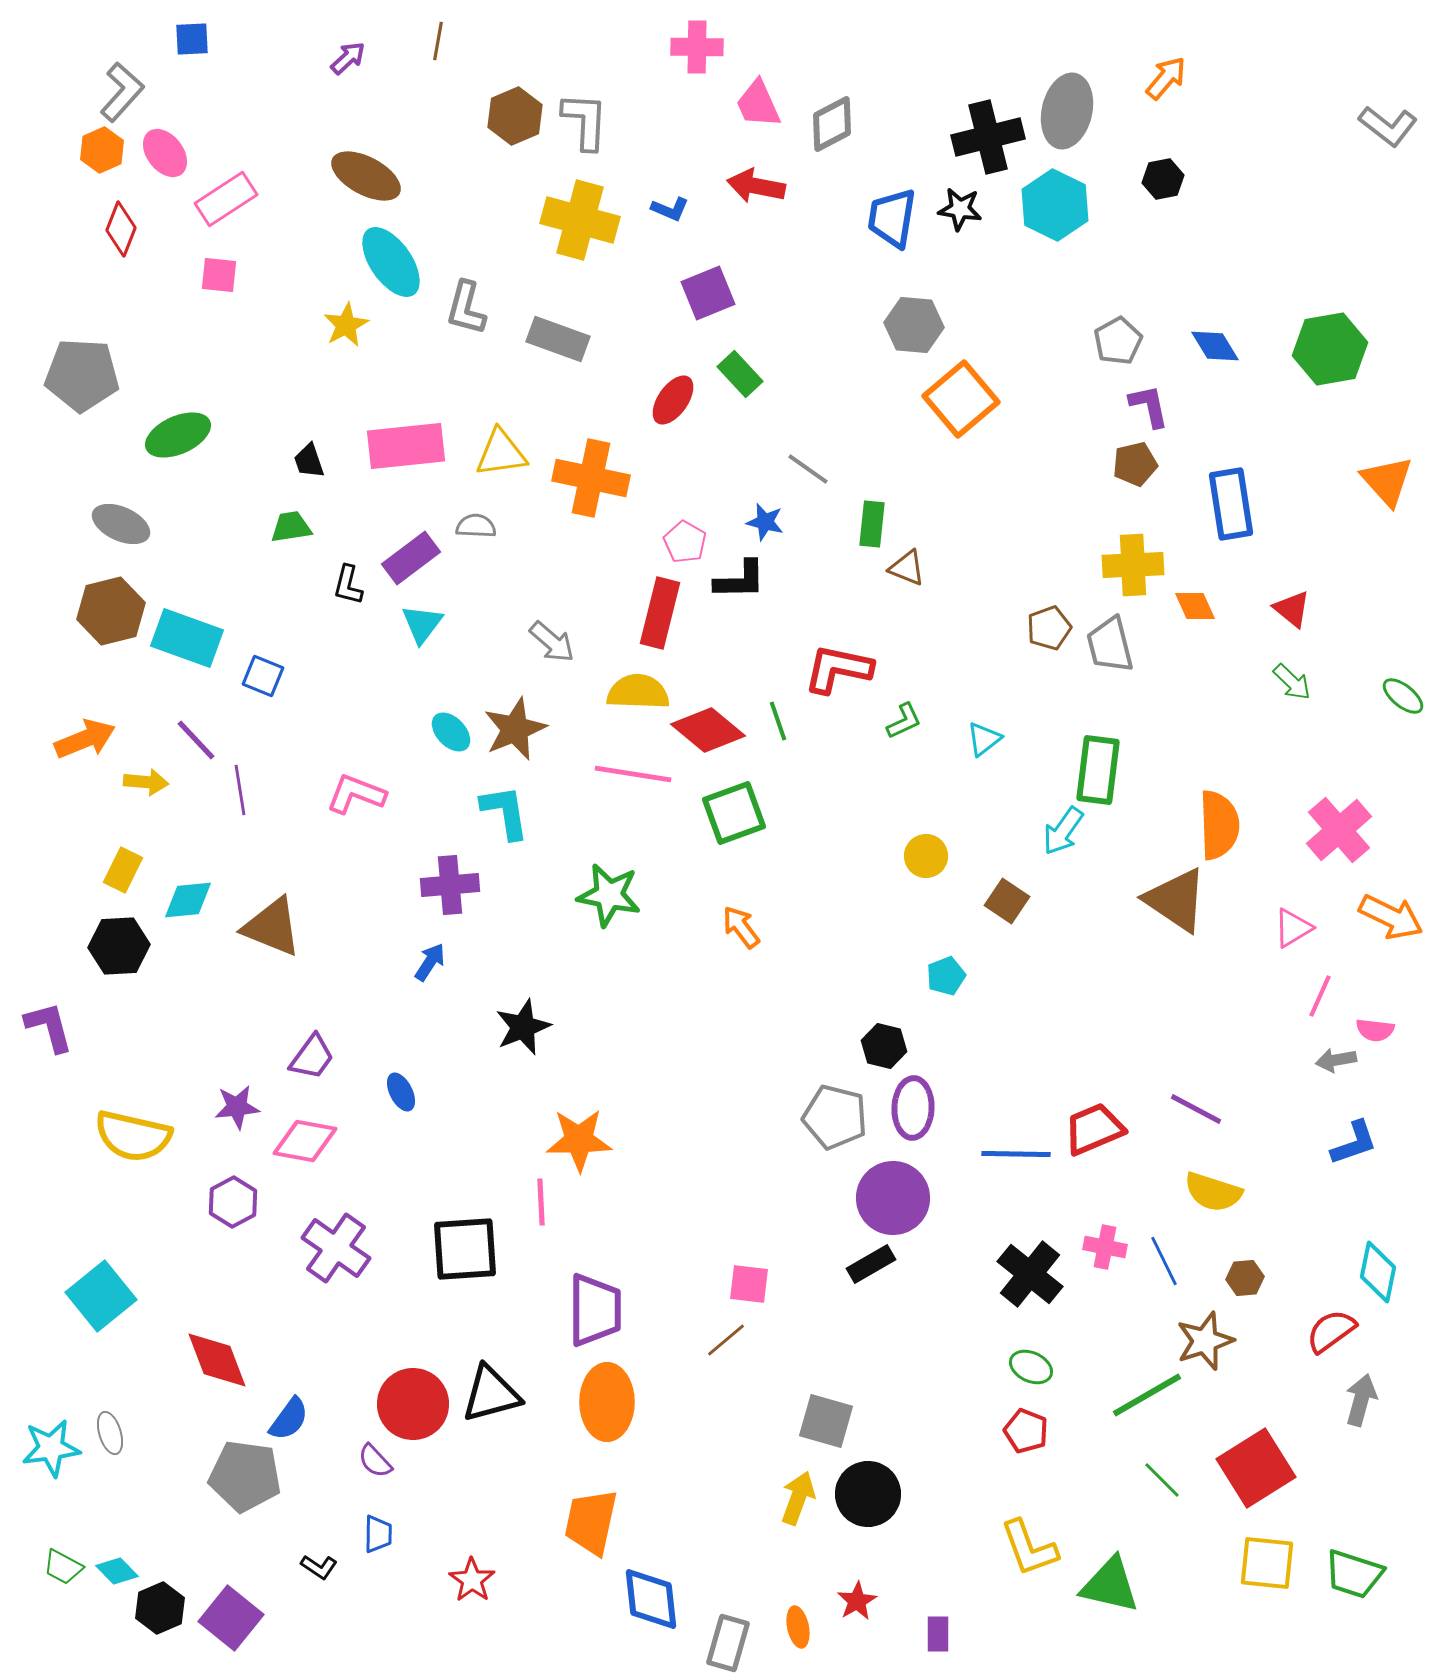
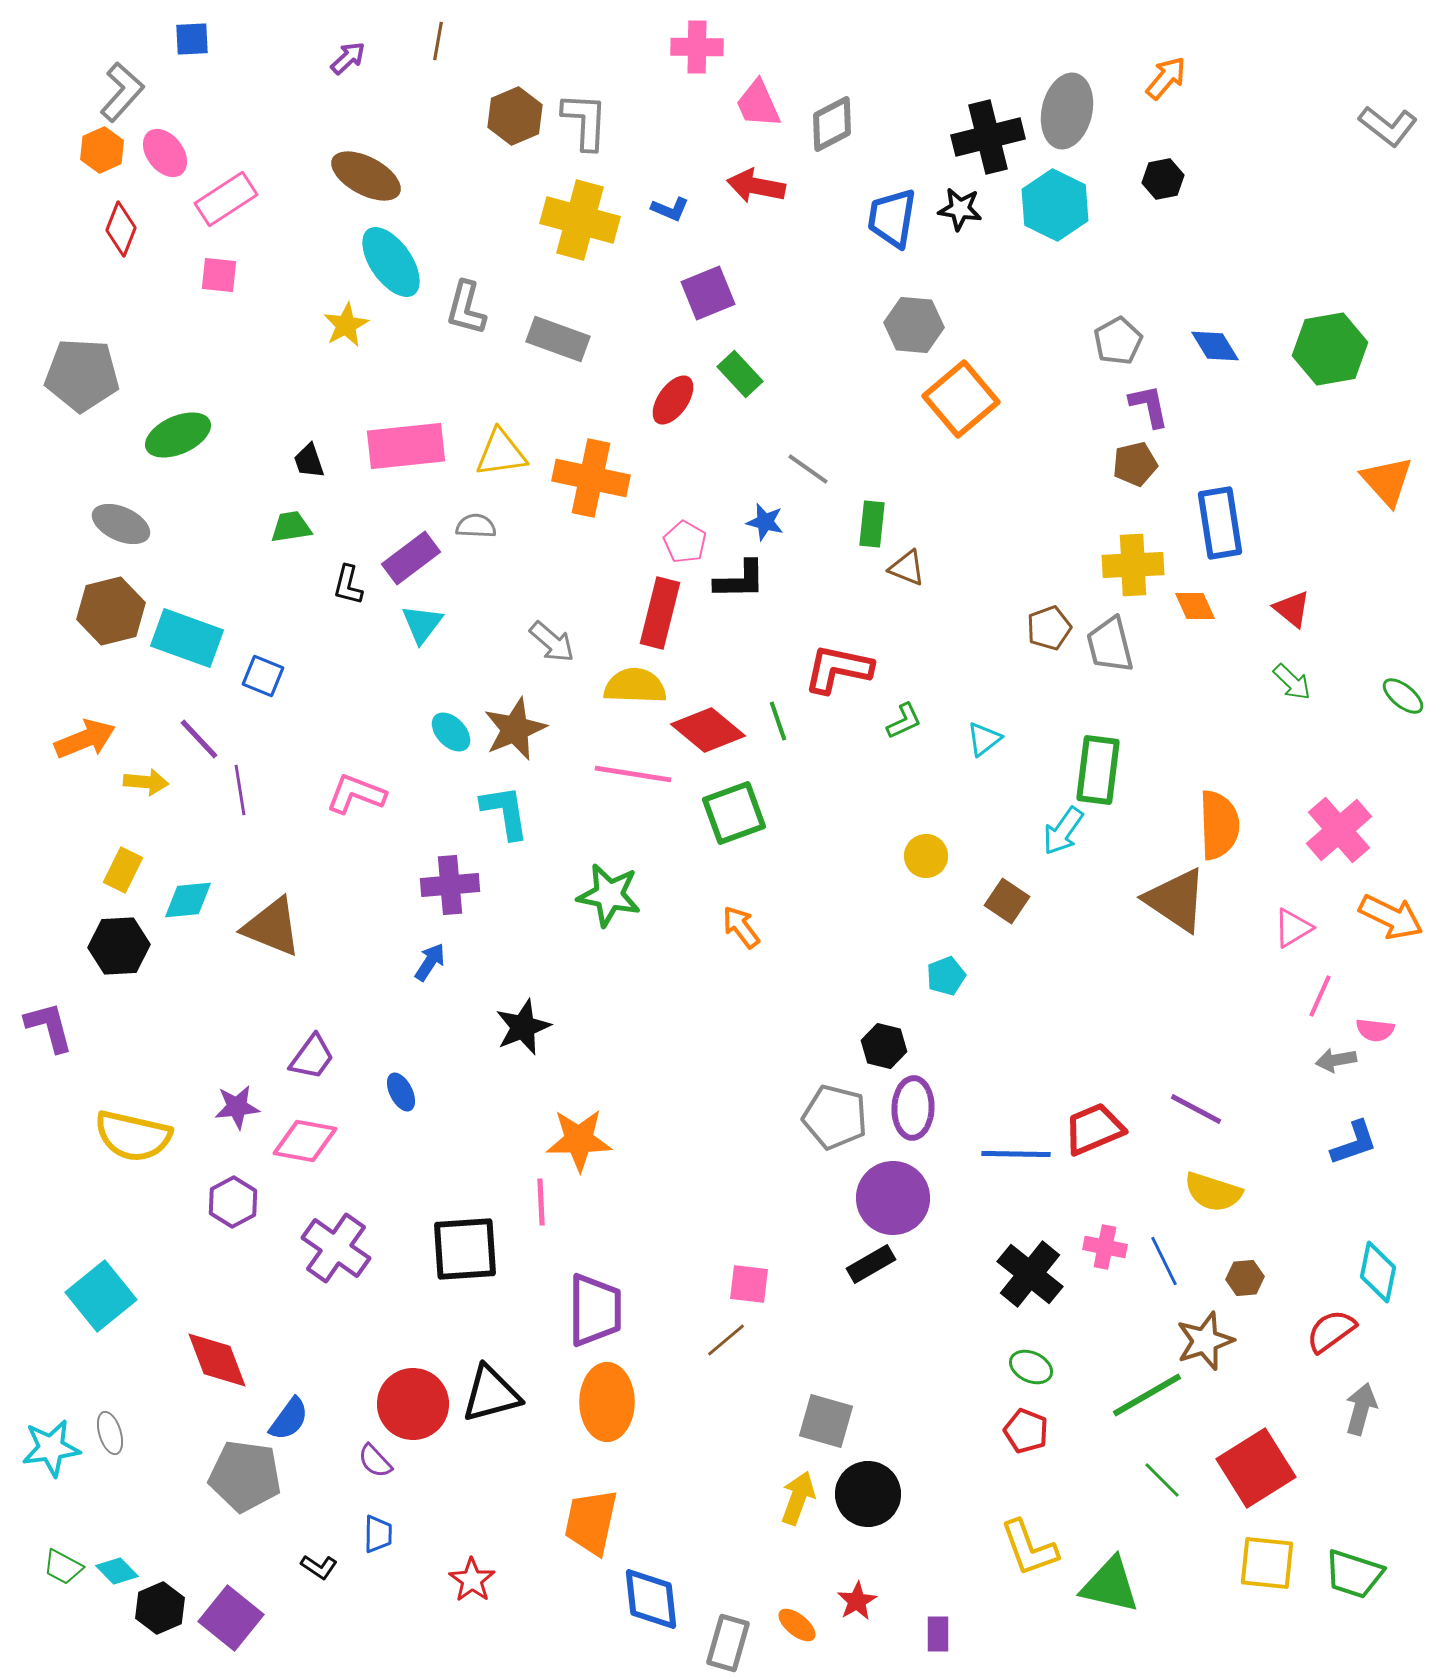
blue rectangle at (1231, 504): moved 11 px left, 19 px down
yellow semicircle at (638, 692): moved 3 px left, 6 px up
purple line at (196, 740): moved 3 px right, 1 px up
gray arrow at (1361, 1400): moved 9 px down
orange ellipse at (798, 1627): moved 1 px left, 2 px up; rotated 39 degrees counterclockwise
